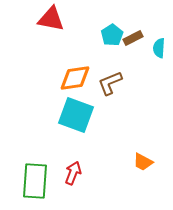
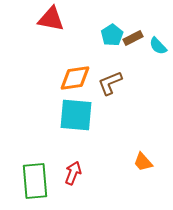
cyan semicircle: moved 1 px left, 2 px up; rotated 48 degrees counterclockwise
cyan square: rotated 15 degrees counterclockwise
orange trapezoid: rotated 20 degrees clockwise
green rectangle: rotated 9 degrees counterclockwise
